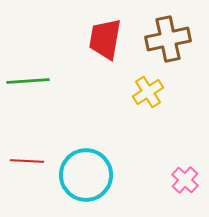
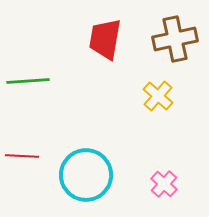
brown cross: moved 7 px right
yellow cross: moved 10 px right, 4 px down; rotated 16 degrees counterclockwise
red line: moved 5 px left, 5 px up
pink cross: moved 21 px left, 4 px down
